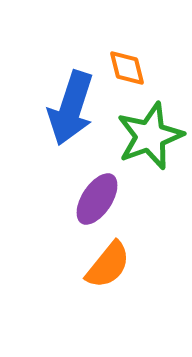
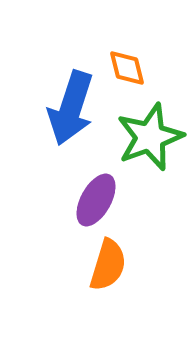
green star: moved 1 px down
purple ellipse: moved 1 px left, 1 px down; rotated 4 degrees counterclockwise
orange semicircle: rotated 22 degrees counterclockwise
